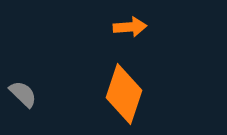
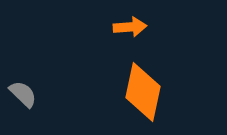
orange diamond: moved 19 px right, 2 px up; rotated 6 degrees counterclockwise
